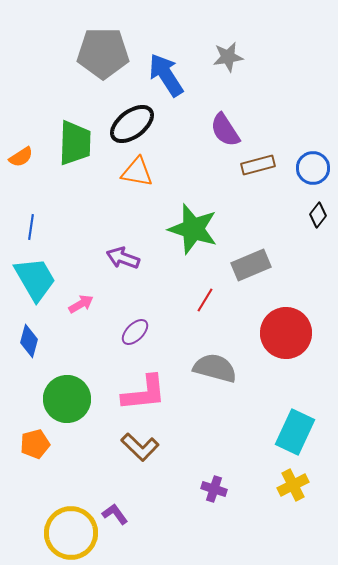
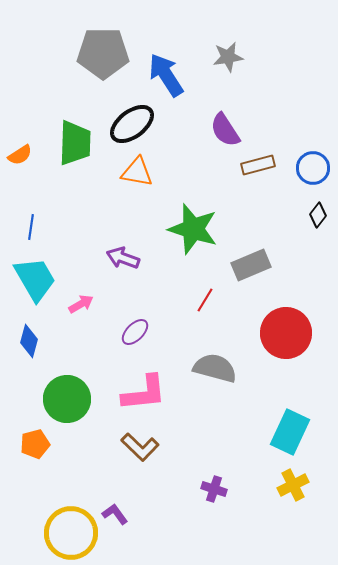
orange semicircle: moved 1 px left, 2 px up
cyan rectangle: moved 5 px left
